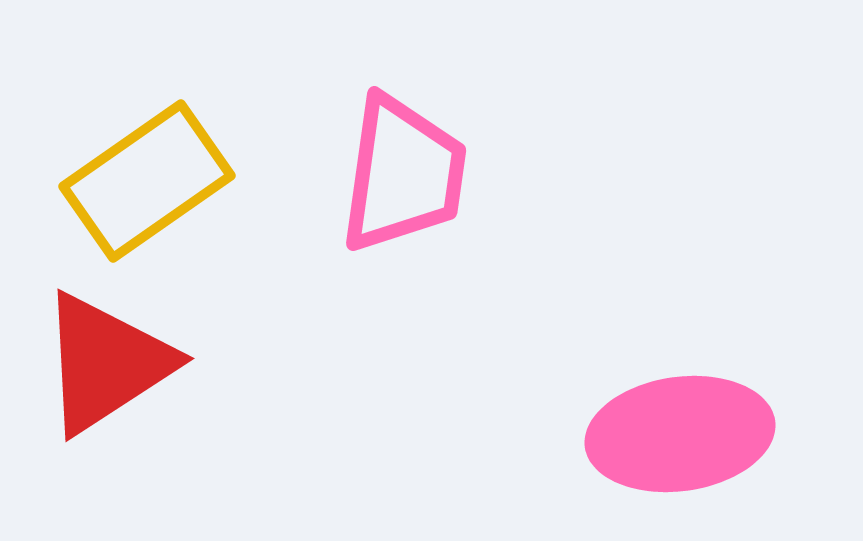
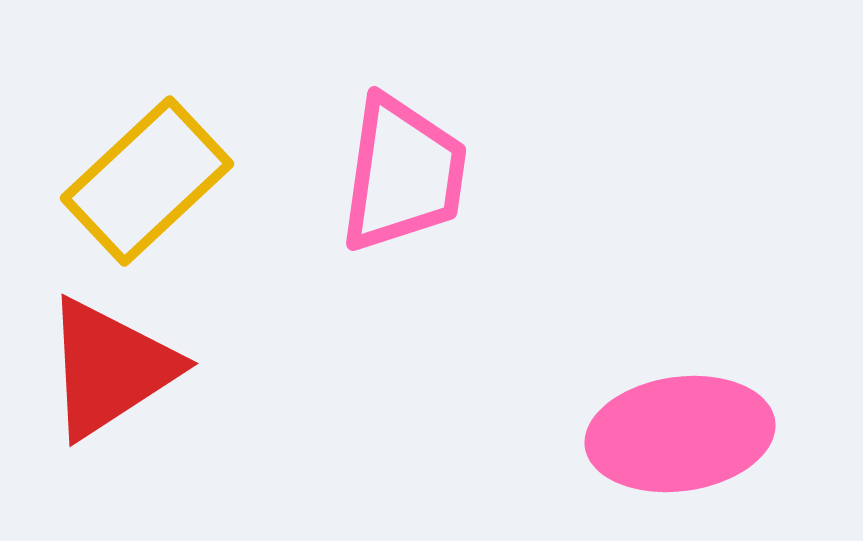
yellow rectangle: rotated 8 degrees counterclockwise
red triangle: moved 4 px right, 5 px down
